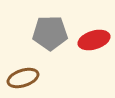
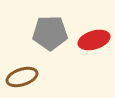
brown ellipse: moved 1 px left, 1 px up
